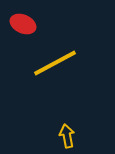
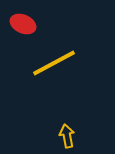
yellow line: moved 1 px left
